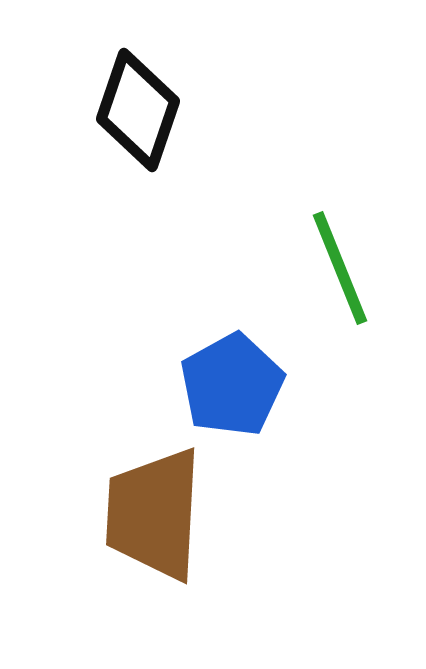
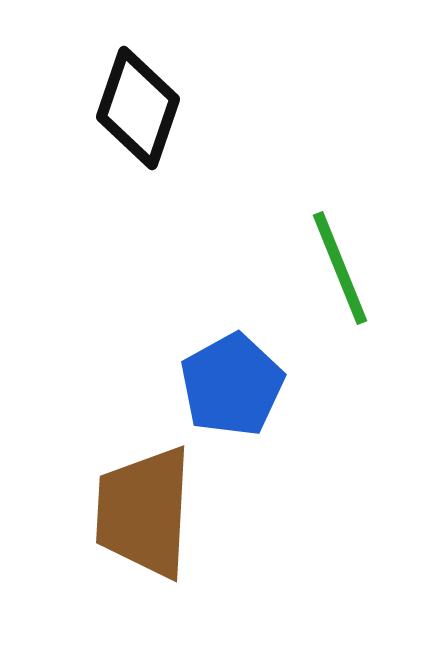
black diamond: moved 2 px up
brown trapezoid: moved 10 px left, 2 px up
